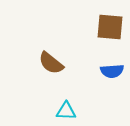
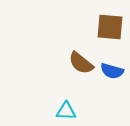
brown semicircle: moved 30 px right
blue semicircle: rotated 20 degrees clockwise
